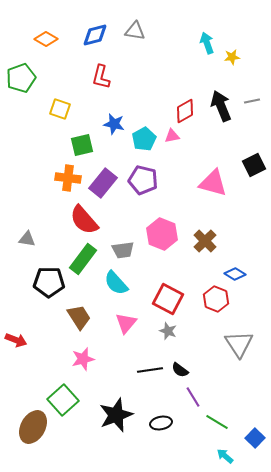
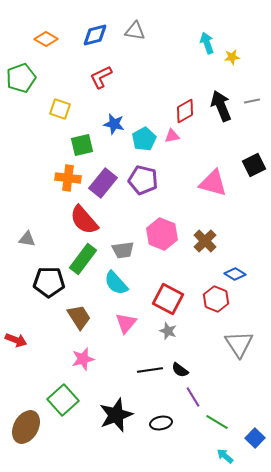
red L-shape at (101, 77): rotated 50 degrees clockwise
brown ellipse at (33, 427): moved 7 px left
